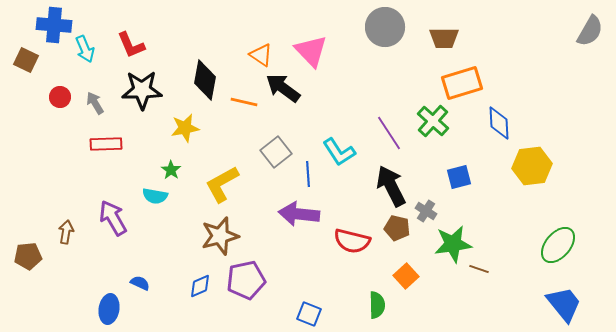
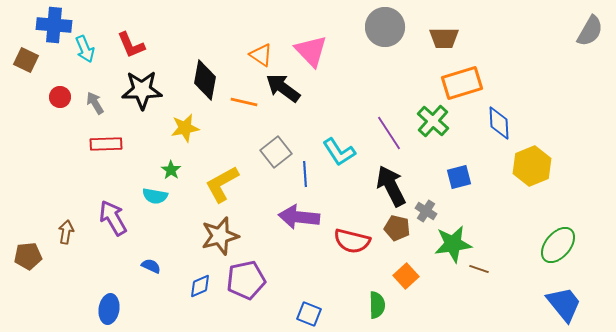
yellow hexagon at (532, 166): rotated 15 degrees counterclockwise
blue line at (308, 174): moved 3 px left
purple arrow at (299, 214): moved 3 px down
blue semicircle at (140, 283): moved 11 px right, 17 px up
